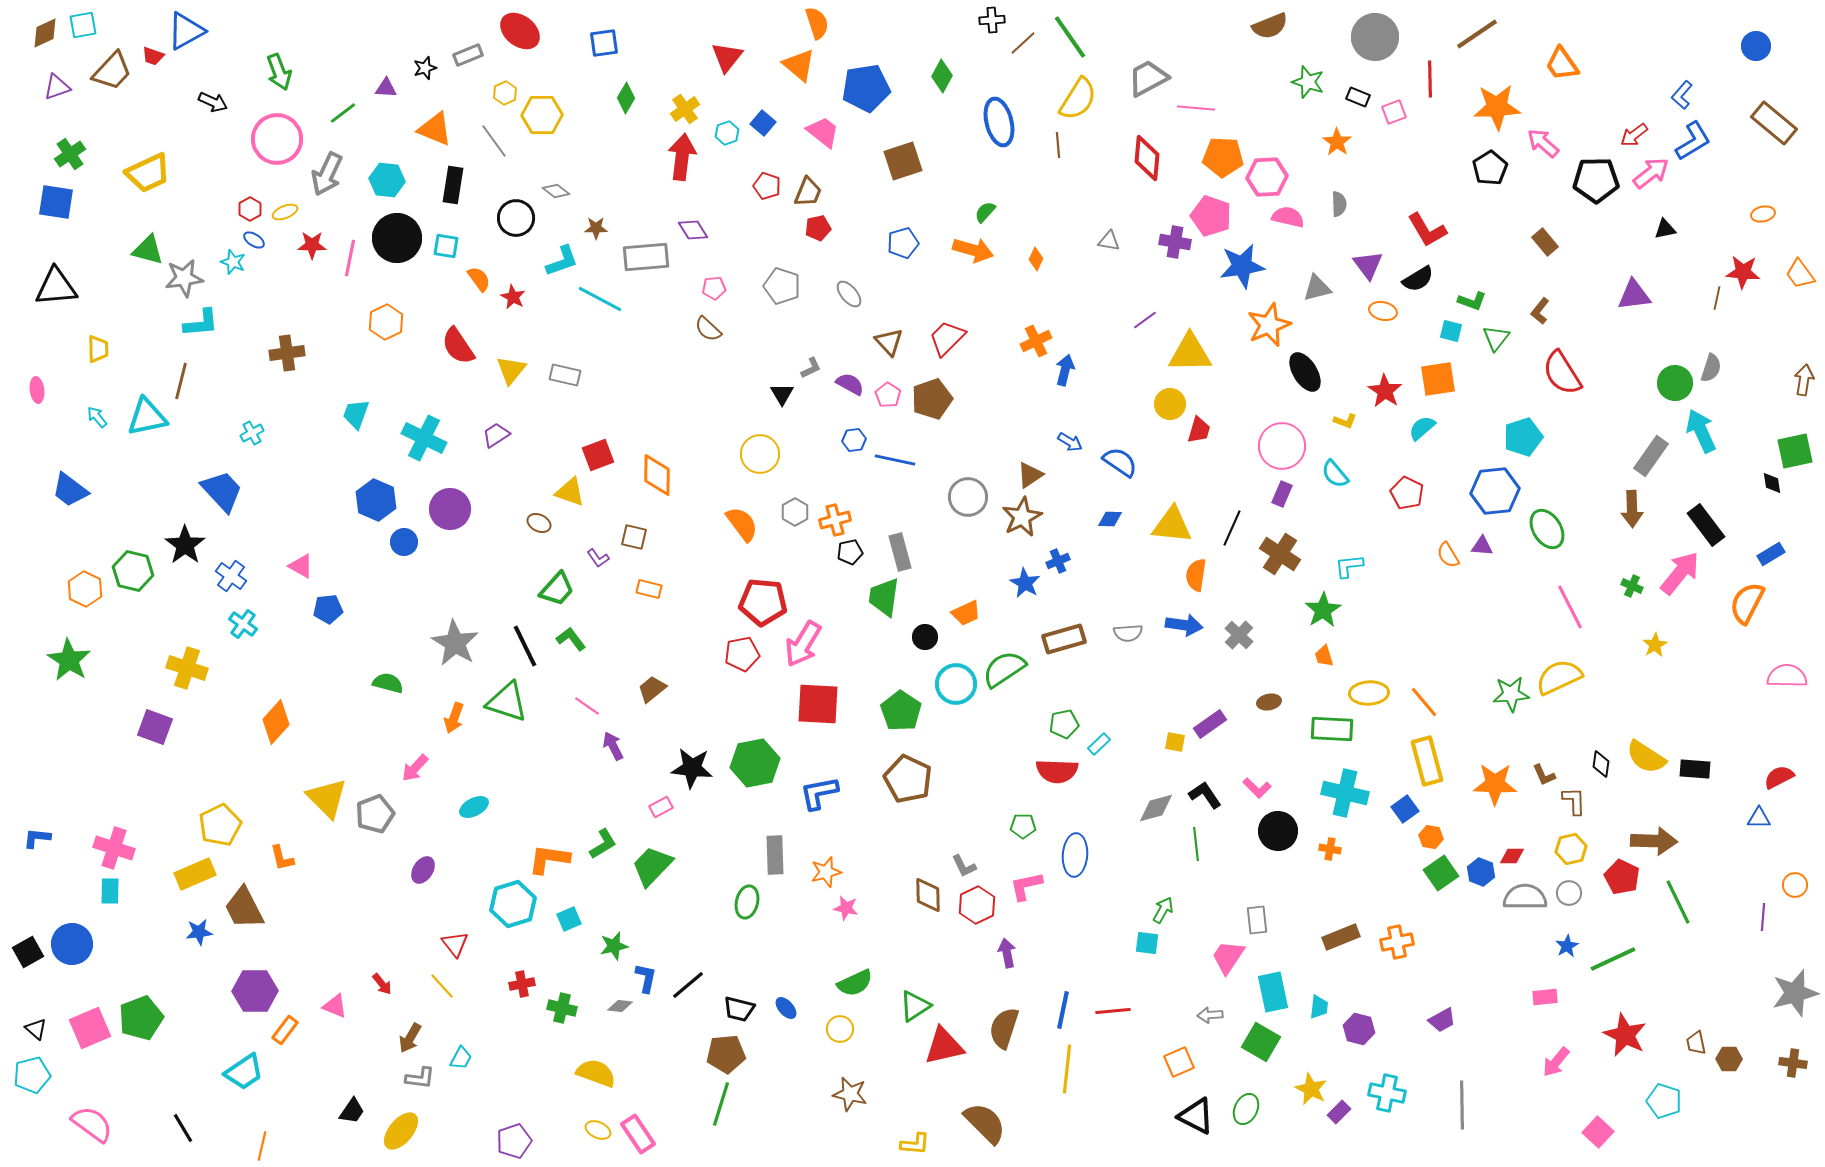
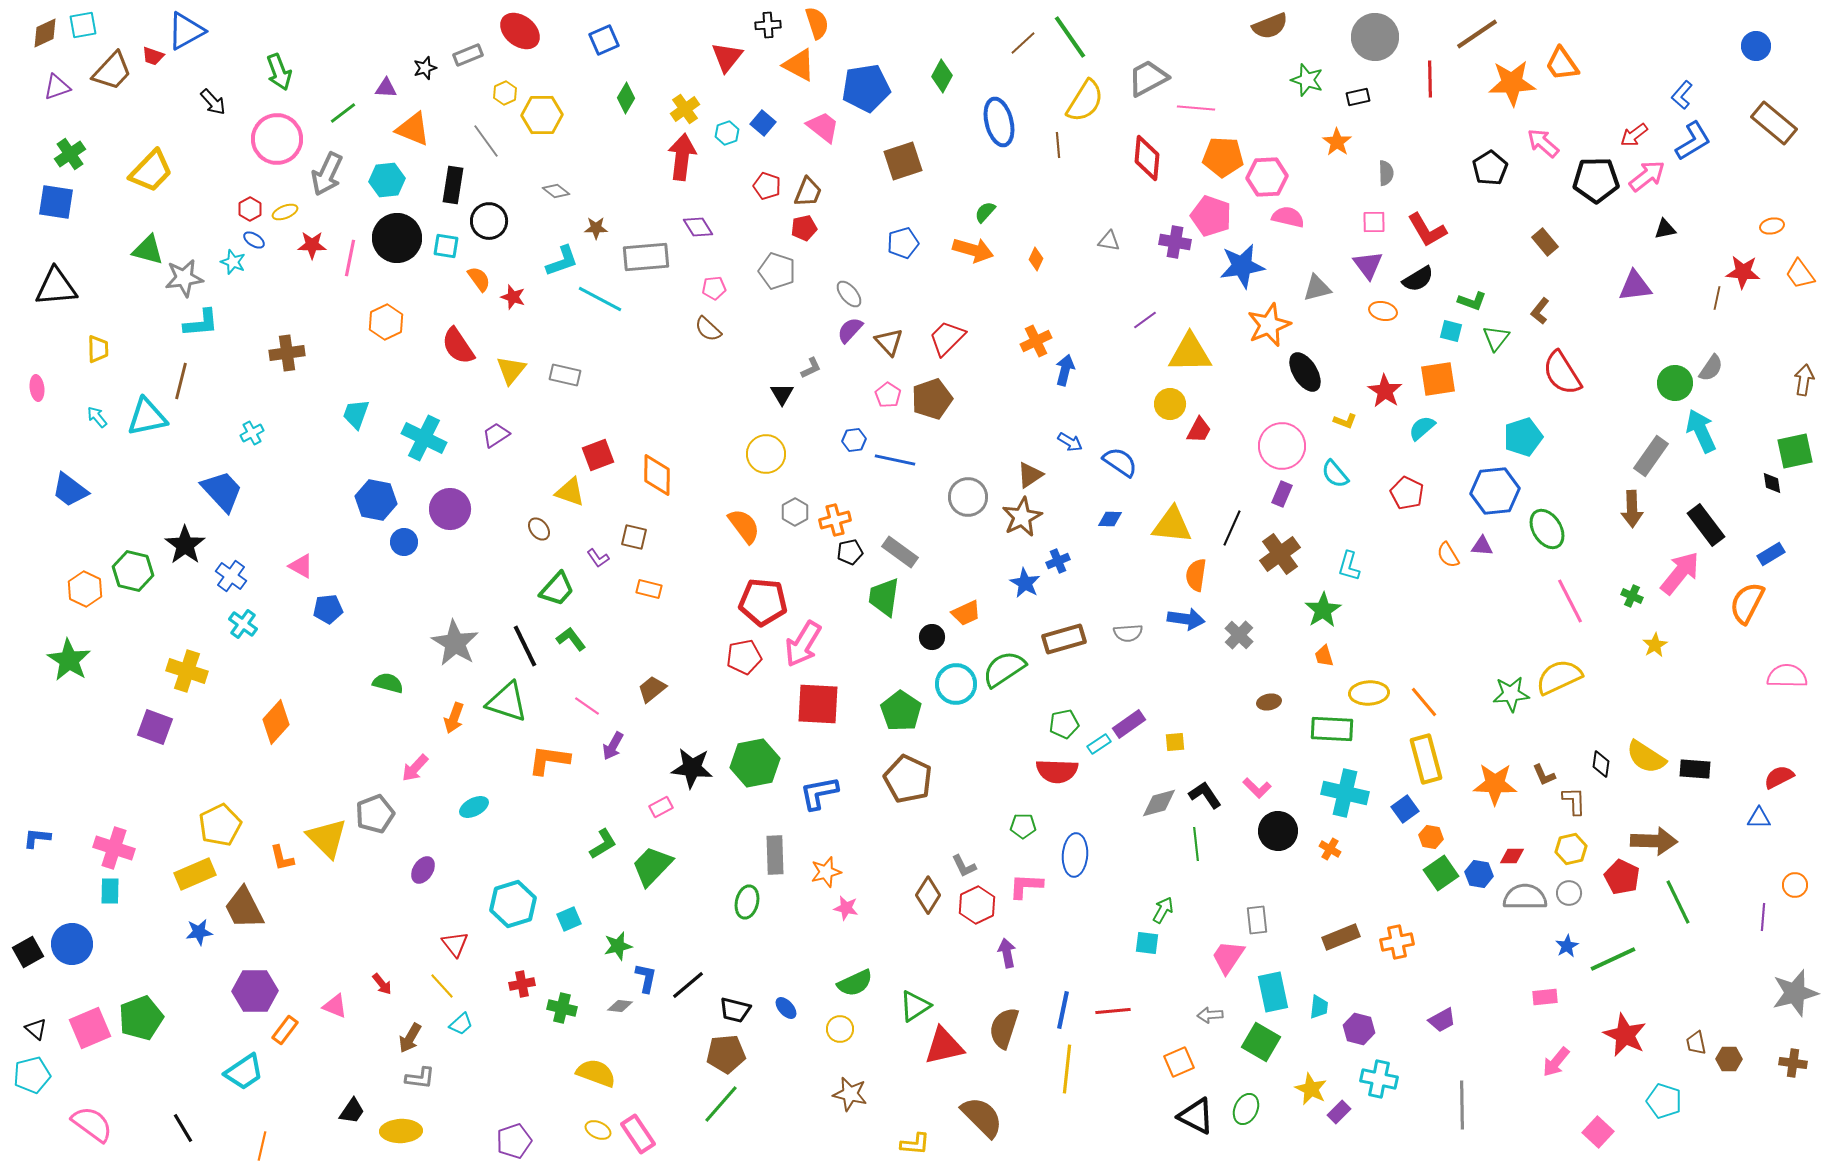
black cross at (992, 20): moved 224 px left, 5 px down
blue square at (604, 43): moved 3 px up; rotated 16 degrees counterclockwise
orange triangle at (799, 65): rotated 12 degrees counterclockwise
green star at (1308, 82): moved 1 px left, 2 px up
black rectangle at (1358, 97): rotated 35 degrees counterclockwise
yellow semicircle at (1078, 99): moved 7 px right, 2 px down
black arrow at (213, 102): rotated 24 degrees clockwise
orange star at (1497, 107): moved 15 px right, 24 px up
pink square at (1394, 112): moved 20 px left, 110 px down; rotated 20 degrees clockwise
orange triangle at (435, 129): moved 22 px left
pink trapezoid at (823, 132): moved 5 px up
gray line at (494, 141): moved 8 px left
yellow trapezoid at (148, 173): moved 3 px right, 2 px up; rotated 21 degrees counterclockwise
pink arrow at (1651, 173): moved 4 px left, 3 px down
cyan hexagon at (387, 180): rotated 12 degrees counterclockwise
gray semicircle at (1339, 204): moved 47 px right, 31 px up
orange ellipse at (1763, 214): moved 9 px right, 12 px down
black circle at (516, 218): moved 27 px left, 3 px down
red pentagon at (818, 228): moved 14 px left
purple diamond at (693, 230): moved 5 px right, 3 px up
gray pentagon at (782, 286): moved 5 px left, 15 px up
purple triangle at (1634, 295): moved 1 px right, 9 px up
red star at (513, 297): rotated 10 degrees counterclockwise
gray semicircle at (1711, 368): rotated 16 degrees clockwise
purple semicircle at (850, 384): moved 54 px up; rotated 76 degrees counterclockwise
pink ellipse at (37, 390): moved 2 px up
red trapezoid at (1199, 430): rotated 12 degrees clockwise
yellow circle at (760, 454): moved 6 px right
blue hexagon at (376, 500): rotated 12 degrees counterclockwise
brown ellipse at (539, 523): moved 6 px down; rotated 25 degrees clockwise
orange semicircle at (742, 524): moved 2 px right, 2 px down
gray rectangle at (900, 552): rotated 39 degrees counterclockwise
brown cross at (1280, 554): rotated 21 degrees clockwise
cyan L-shape at (1349, 566): rotated 68 degrees counterclockwise
green cross at (1632, 586): moved 10 px down
pink line at (1570, 607): moved 6 px up
blue arrow at (1184, 625): moved 2 px right, 6 px up
black circle at (925, 637): moved 7 px right
red pentagon at (742, 654): moved 2 px right, 3 px down
yellow cross at (187, 668): moved 3 px down
purple rectangle at (1210, 724): moved 81 px left
yellow square at (1175, 742): rotated 15 degrees counterclockwise
cyan rectangle at (1099, 744): rotated 10 degrees clockwise
purple arrow at (613, 746): rotated 124 degrees counterclockwise
yellow rectangle at (1427, 761): moved 1 px left, 2 px up
yellow triangle at (327, 798): moved 40 px down
gray diamond at (1156, 808): moved 3 px right, 5 px up
orange cross at (1330, 849): rotated 20 degrees clockwise
orange L-shape at (549, 859): moved 99 px up
blue hexagon at (1481, 872): moved 2 px left, 2 px down; rotated 12 degrees counterclockwise
pink L-shape at (1026, 886): rotated 15 degrees clockwise
brown diamond at (928, 895): rotated 33 degrees clockwise
green star at (614, 946): moved 4 px right
black trapezoid at (739, 1009): moved 4 px left, 1 px down
cyan trapezoid at (461, 1058): moved 34 px up; rotated 20 degrees clockwise
cyan cross at (1387, 1093): moved 8 px left, 14 px up
green line at (721, 1104): rotated 24 degrees clockwise
brown semicircle at (985, 1123): moved 3 px left, 6 px up
yellow ellipse at (401, 1131): rotated 48 degrees clockwise
